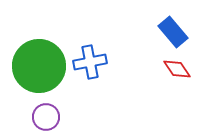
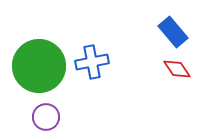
blue cross: moved 2 px right
